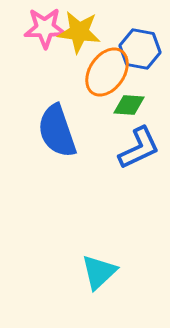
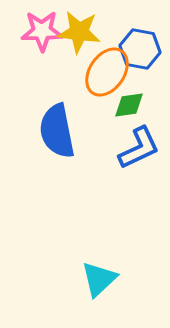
pink star: moved 3 px left, 3 px down
green diamond: rotated 12 degrees counterclockwise
blue semicircle: rotated 8 degrees clockwise
cyan triangle: moved 7 px down
